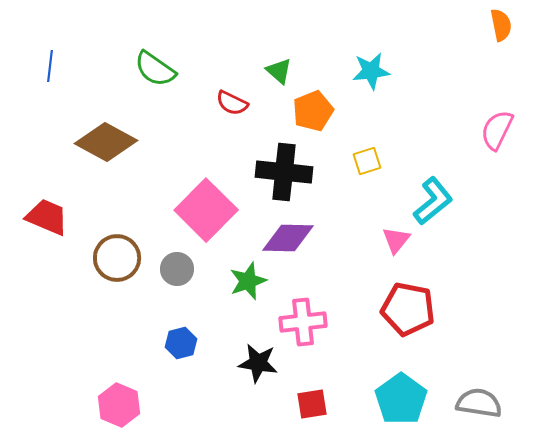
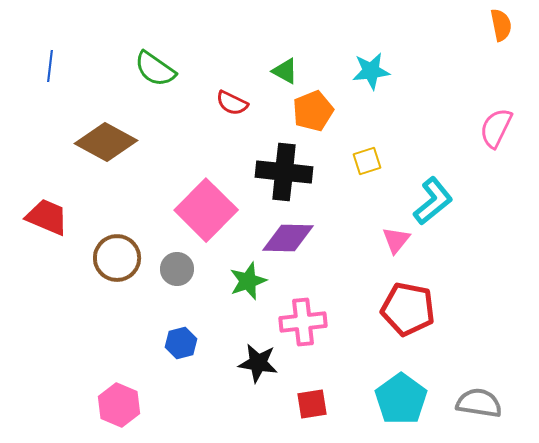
green triangle: moved 6 px right; rotated 12 degrees counterclockwise
pink semicircle: moved 1 px left, 2 px up
